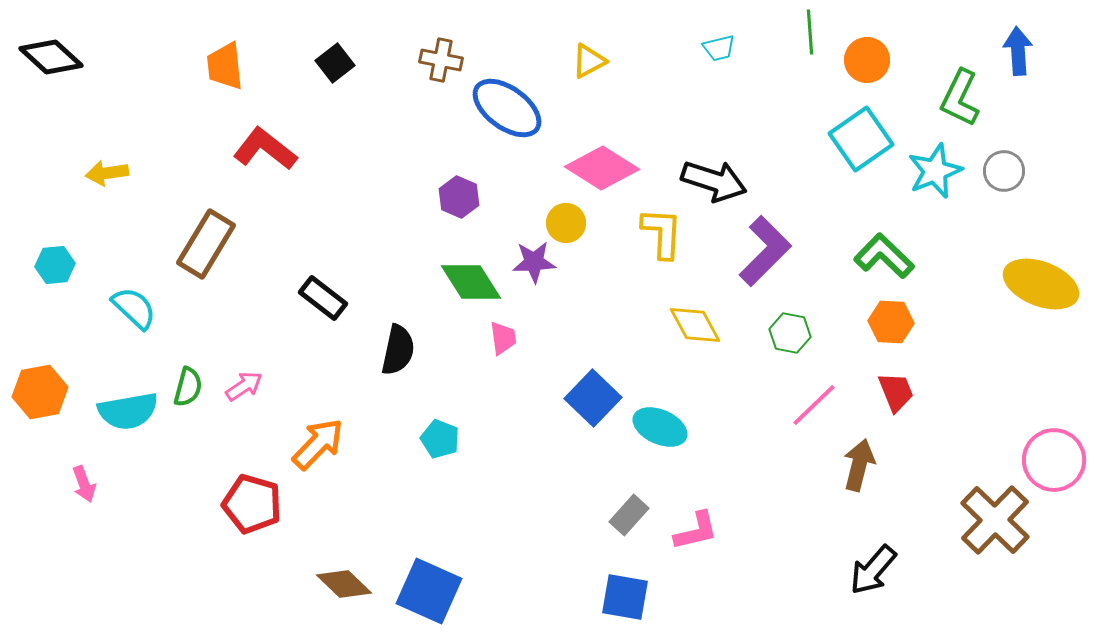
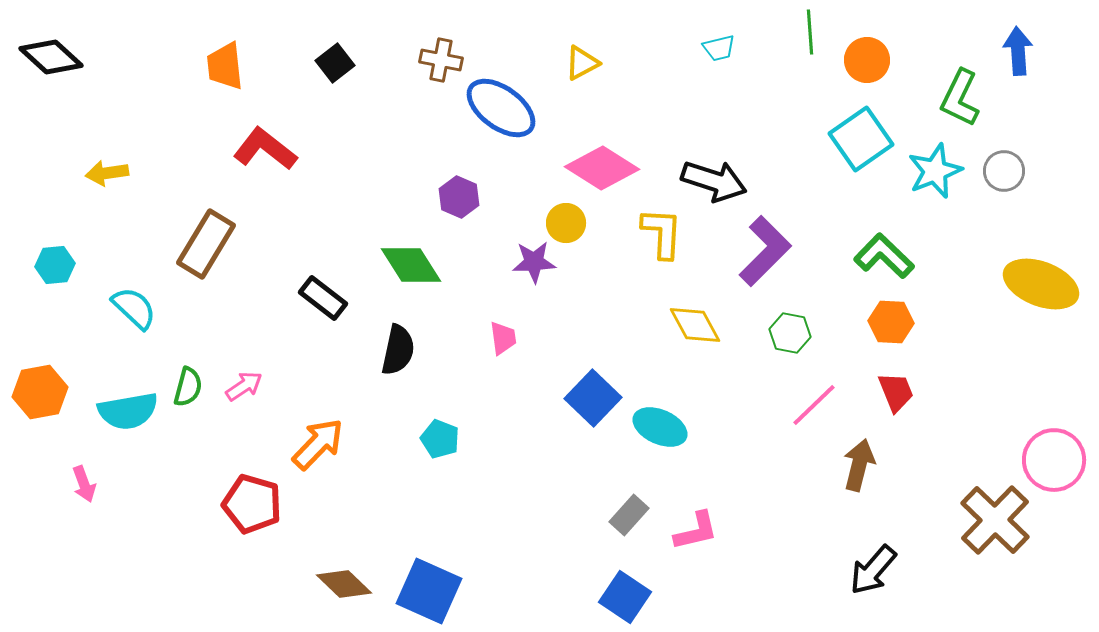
yellow triangle at (589, 61): moved 7 px left, 2 px down
blue ellipse at (507, 108): moved 6 px left
green diamond at (471, 282): moved 60 px left, 17 px up
blue square at (625, 597): rotated 24 degrees clockwise
